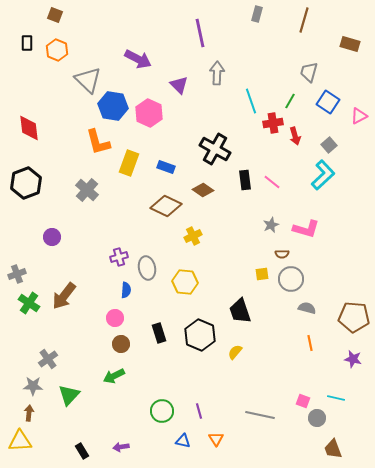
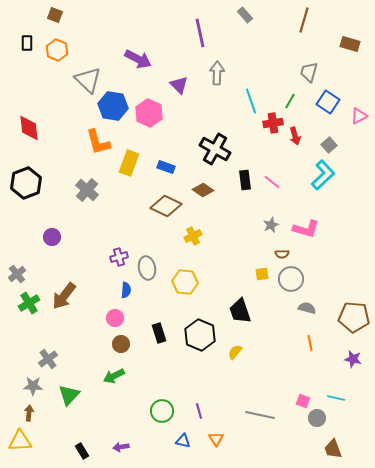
gray rectangle at (257, 14): moved 12 px left, 1 px down; rotated 56 degrees counterclockwise
gray cross at (17, 274): rotated 18 degrees counterclockwise
green cross at (29, 303): rotated 25 degrees clockwise
